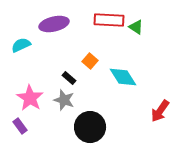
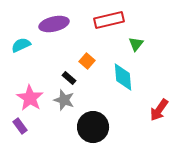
red rectangle: rotated 16 degrees counterclockwise
green triangle: moved 17 px down; rotated 35 degrees clockwise
orange square: moved 3 px left
cyan diamond: rotated 28 degrees clockwise
red arrow: moved 1 px left, 1 px up
black circle: moved 3 px right
